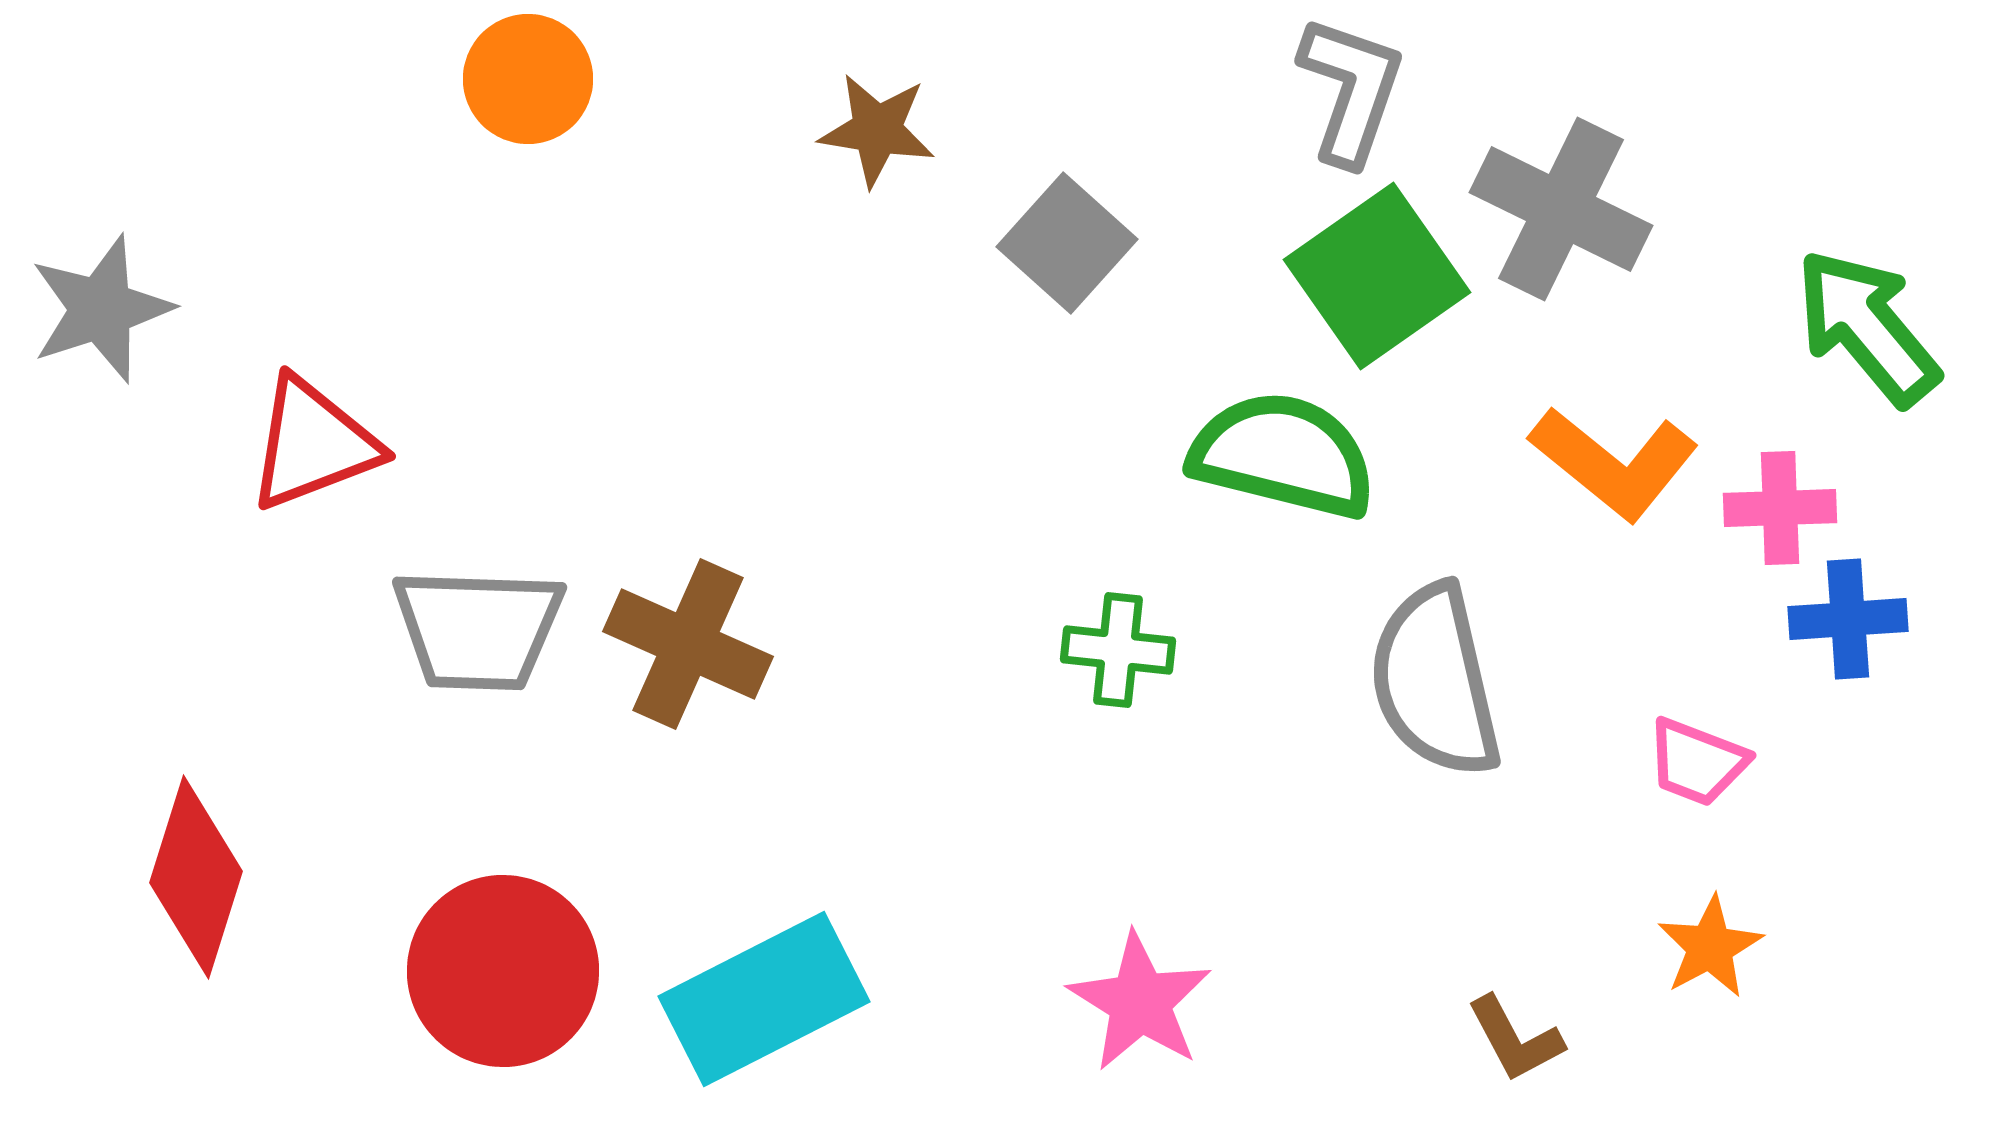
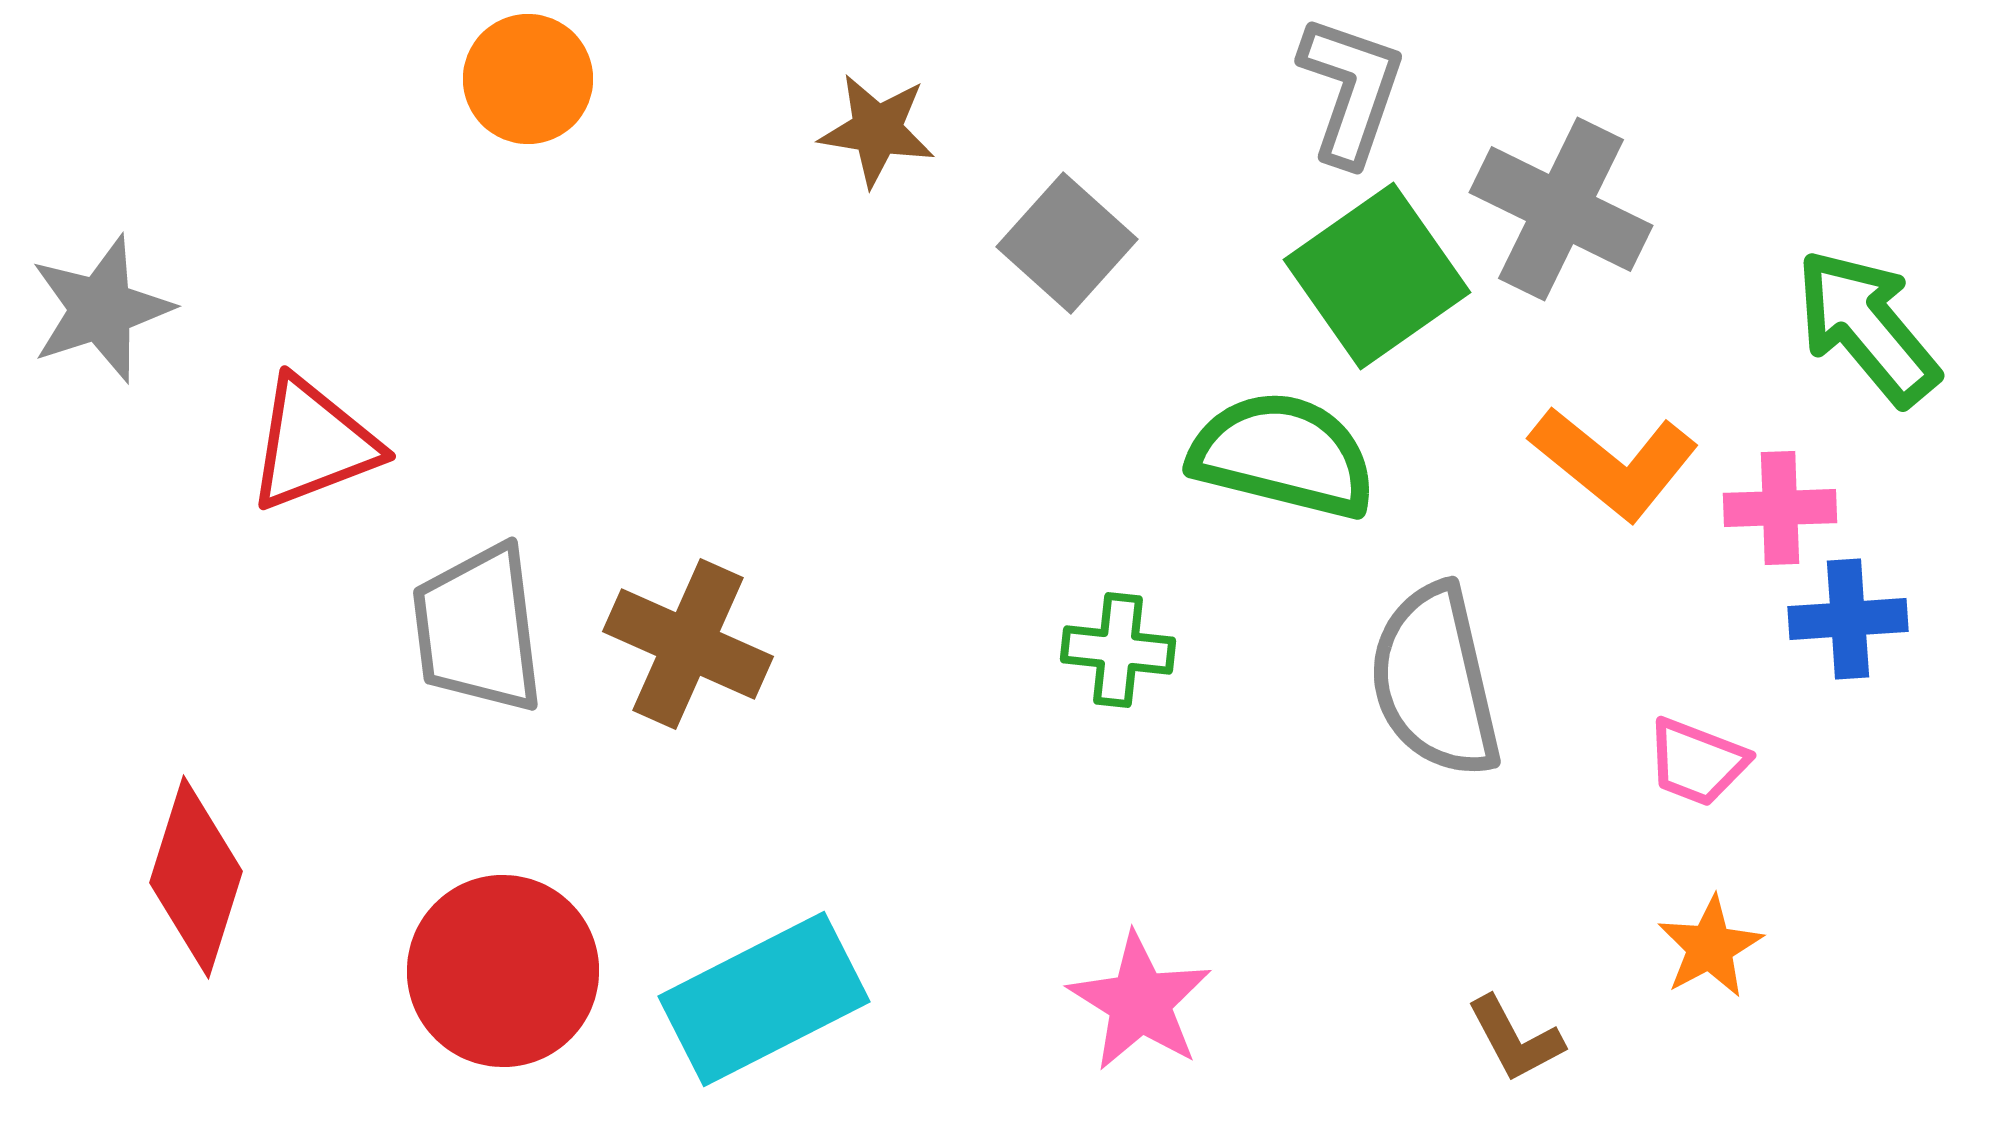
gray trapezoid: rotated 81 degrees clockwise
